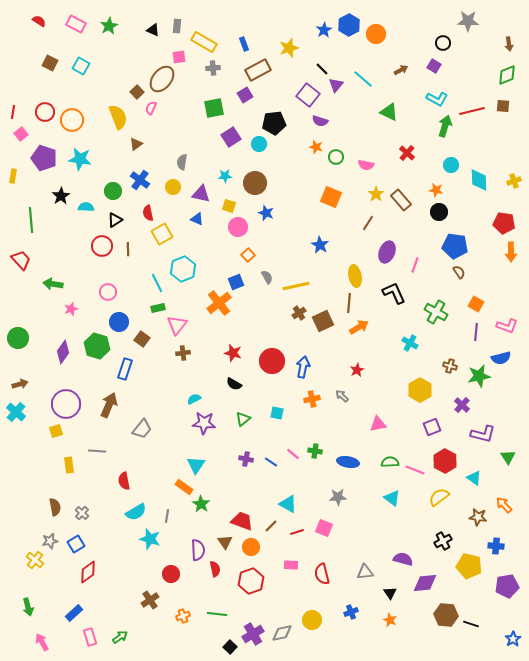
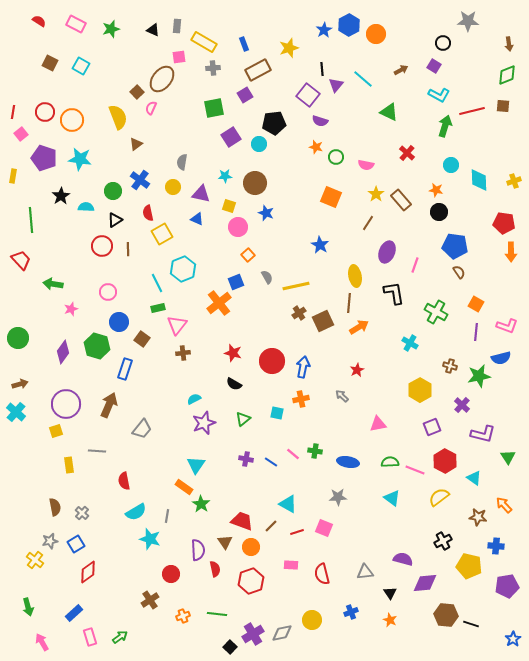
green star at (109, 26): moved 2 px right, 3 px down; rotated 12 degrees clockwise
black line at (322, 69): rotated 40 degrees clockwise
cyan L-shape at (437, 99): moved 2 px right, 4 px up
black L-shape at (394, 293): rotated 15 degrees clockwise
orange cross at (312, 399): moved 11 px left
purple star at (204, 423): rotated 25 degrees counterclockwise
